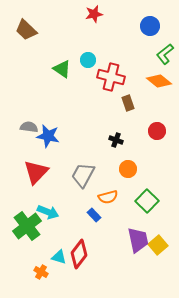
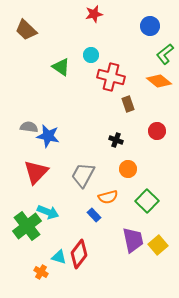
cyan circle: moved 3 px right, 5 px up
green triangle: moved 1 px left, 2 px up
brown rectangle: moved 1 px down
purple trapezoid: moved 5 px left
